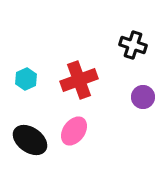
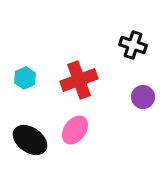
cyan hexagon: moved 1 px left, 1 px up
pink ellipse: moved 1 px right, 1 px up
